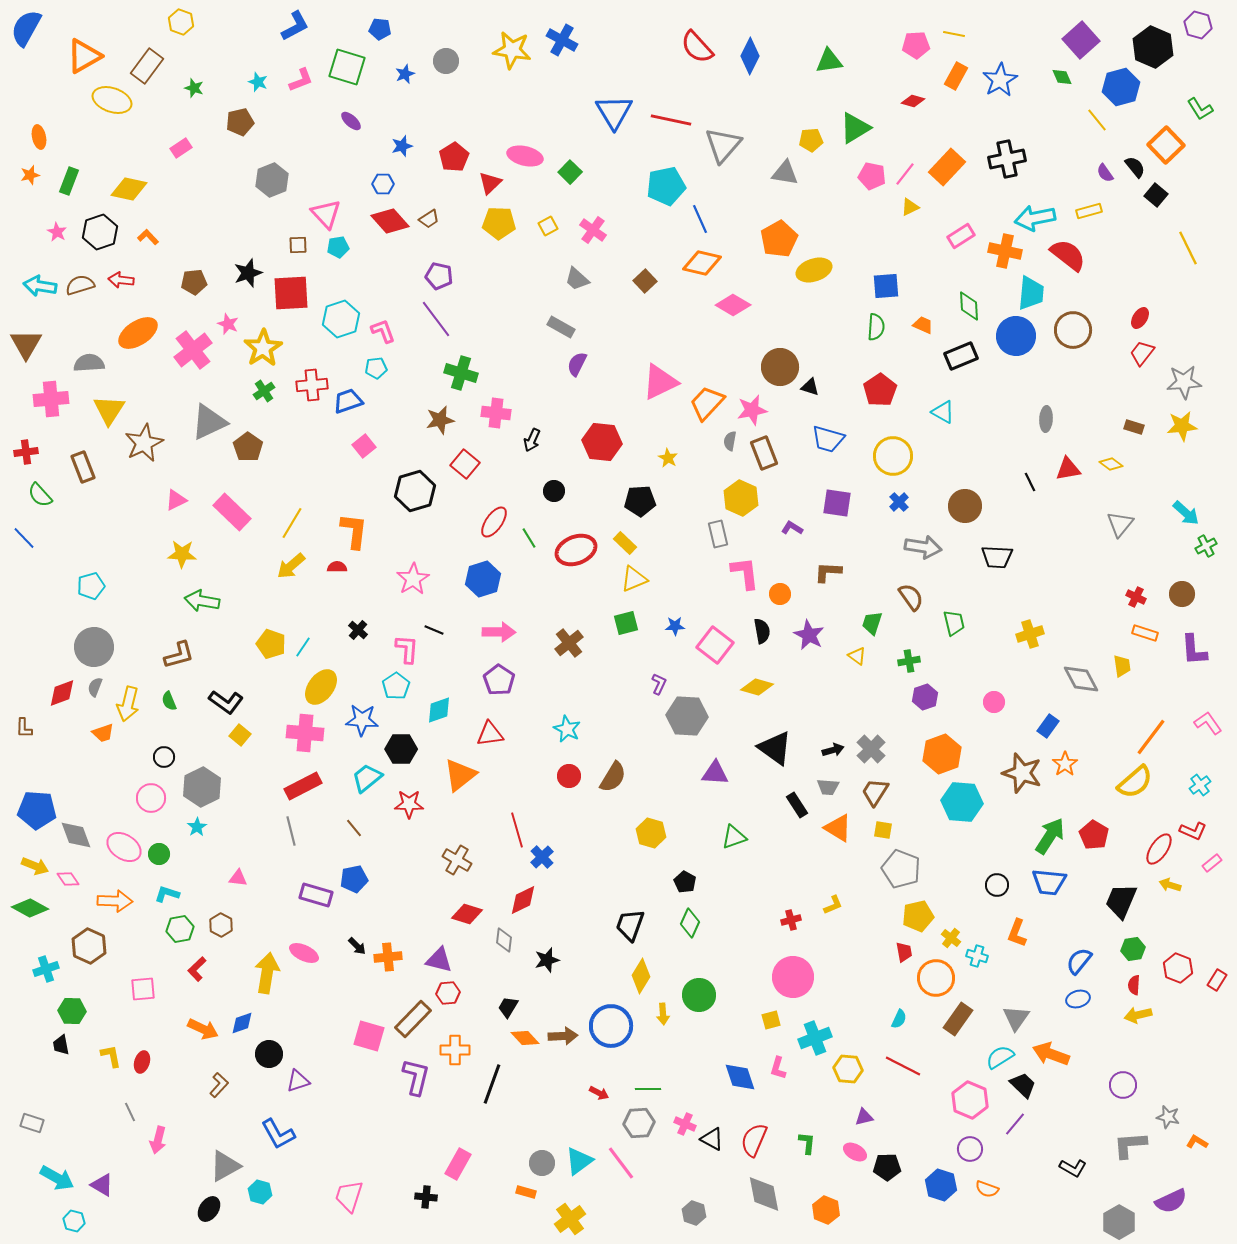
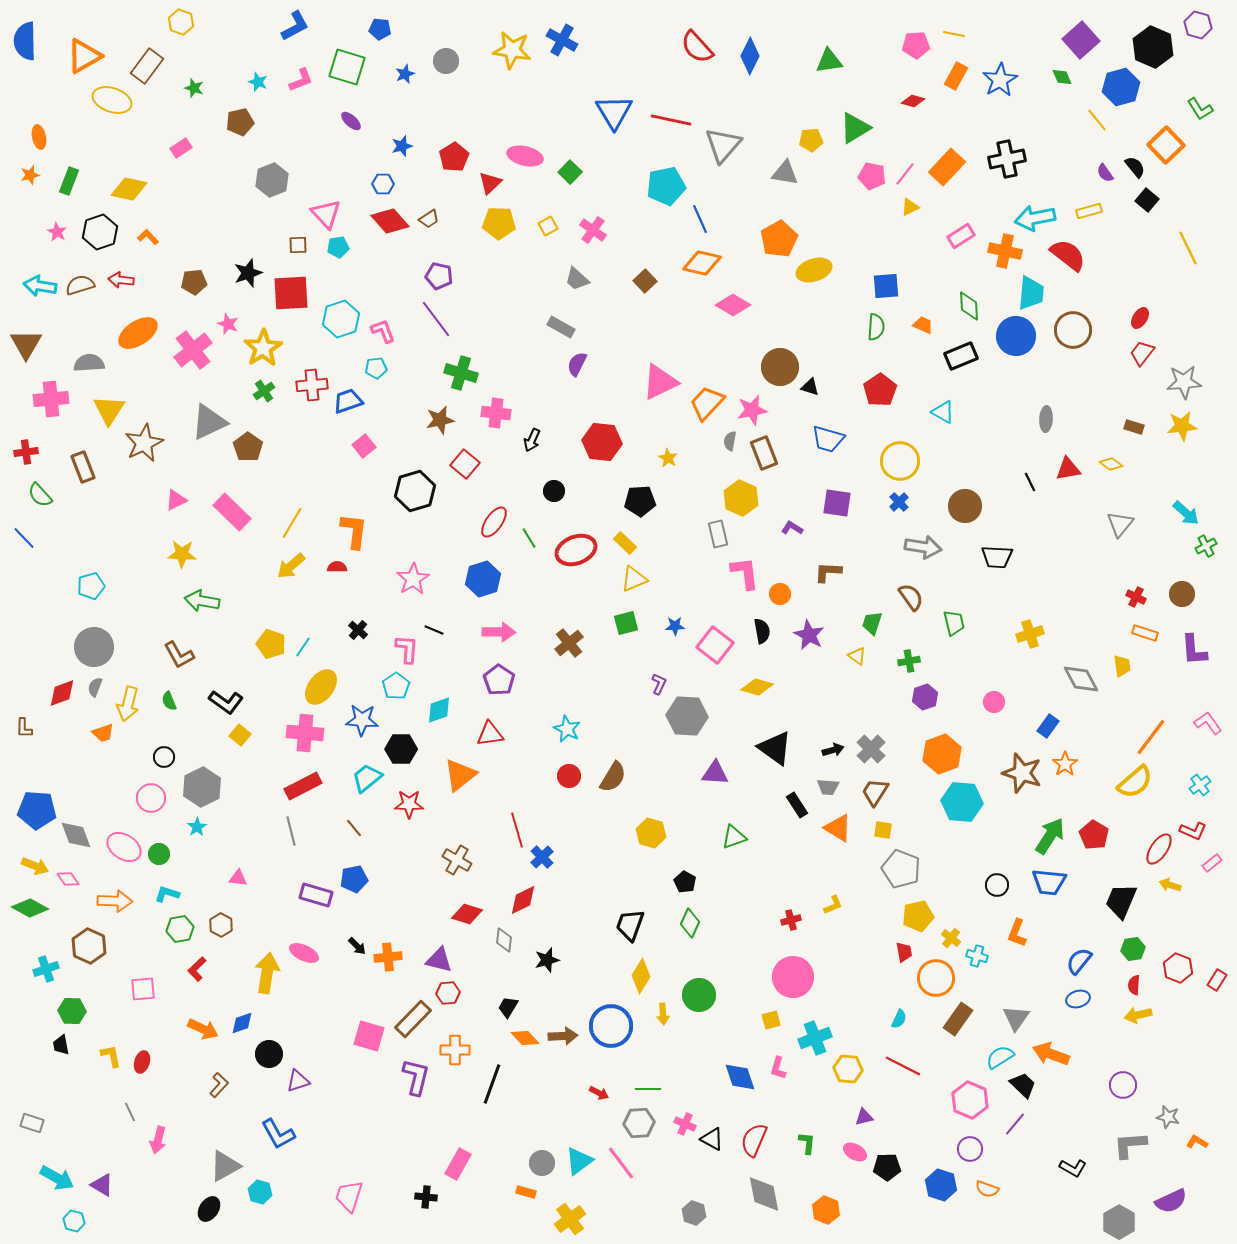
blue semicircle at (26, 28): moved 1 px left, 13 px down; rotated 30 degrees counterclockwise
black square at (1156, 195): moved 9 px left, 5 px down
yellow circle at (893, 456): moved 7 px right, 5 px down
brown L-shape at (179, 655): rotated 76 degrees clockwise
